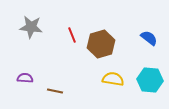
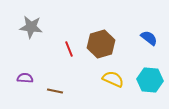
red line: moved 3 px left, 14 px down
yellow semicircle: rotated 15 degrees clockwise
